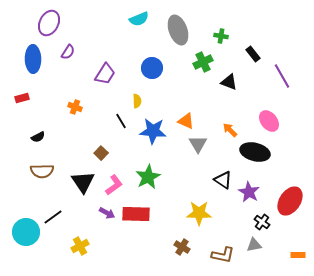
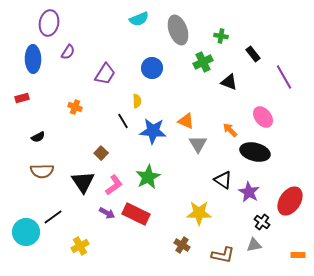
purple ellipse at (49, 23): rotated 15 degrees counterclockwise
purple line at (282, 76): moved 2 px right, 1 px down
black line at (121, 121): moved 2 px right
pink ellipse at (269, 121): moved 6 px left, 4 px up
red rectangle at (136, 214): rotated 24 degrees clockwise
brown cross at (182, 247): moved 2 px up
